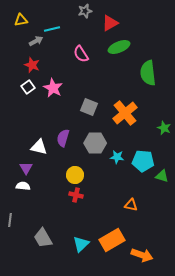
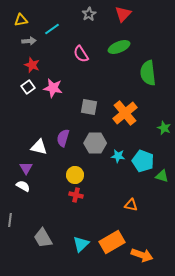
gray star: moved 4 px right, 3 px down; rotated 16 degrees counterclockwise
red triangle: moved 13 px right, 9 px up; rotated 18 degrees counterclockwise
cyan line: rotated 21 degrees counterclockwise
gray arrow: moved 7 px left; rotated 24 degrees clockwise
pink star: rotated 18 degrees counterclockwise
gray square: rotated 12 degrees counterclockwise
cyan star: moved 1 px right, 1 px up
cyan pentagon: rotated 15 degrees clockwise
white semicircle: rotated 24 degrees clockwise
orange rectangle: moved 2 px down
